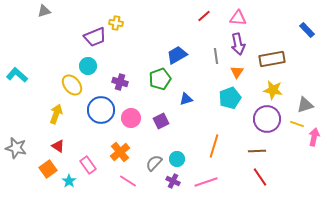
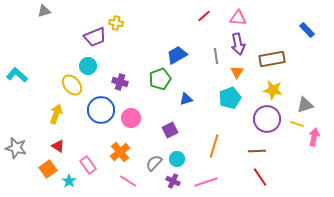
purple square at (161, 121): moved 9 px right, 9 px down
